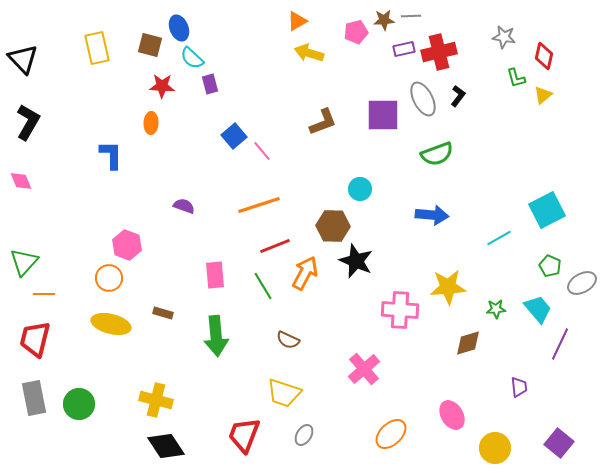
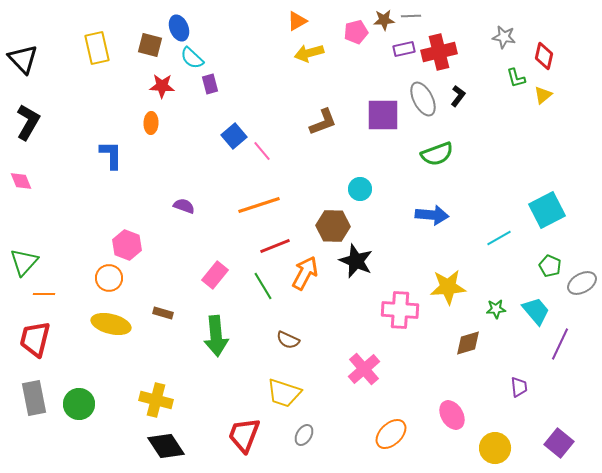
yellow arrow at (309, 53): rotated 32 degrees counterclockwise
pink rectangle at (215, 275): rotated 44 degrees clockwise
cyan trapezoid at (538, 309): moved 2 px left, 2 px down
